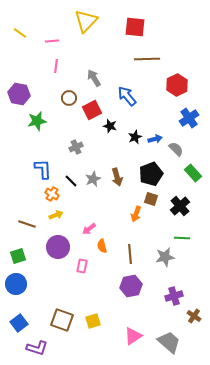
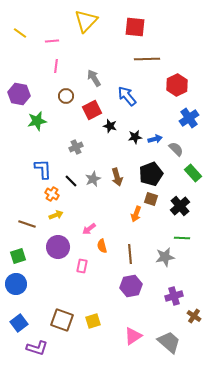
brown circle at (69, 98): moved 3 px left, 2 px up
black star at (135, 137): rotated 16 degrees clockwise
